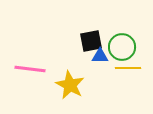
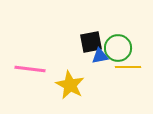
black square: moved 1 px down
green circle: moved 4 px left, 1 px down
blue triangle: rotated 12 degrees counterclockwise
yellow line: moved 1 px up
